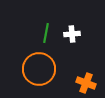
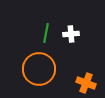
white cross: moved 1 px left
